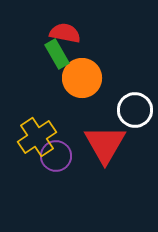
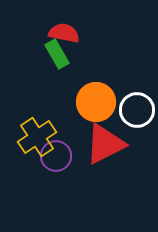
red semicircle: moved 1 px left
orange circle: moved 14 px right, 24 px down
white circle: moved 2 px right
red triangle: rotated 33 degrees clockwise
